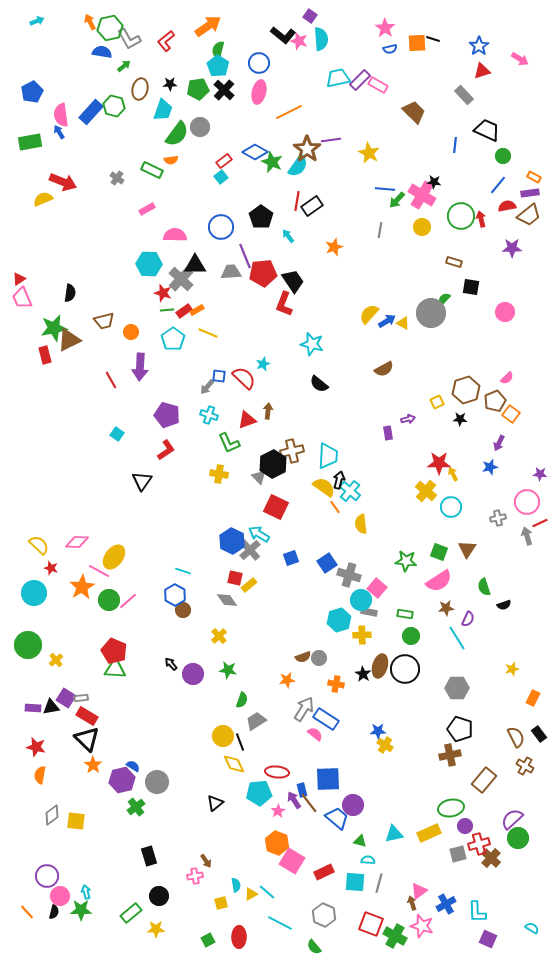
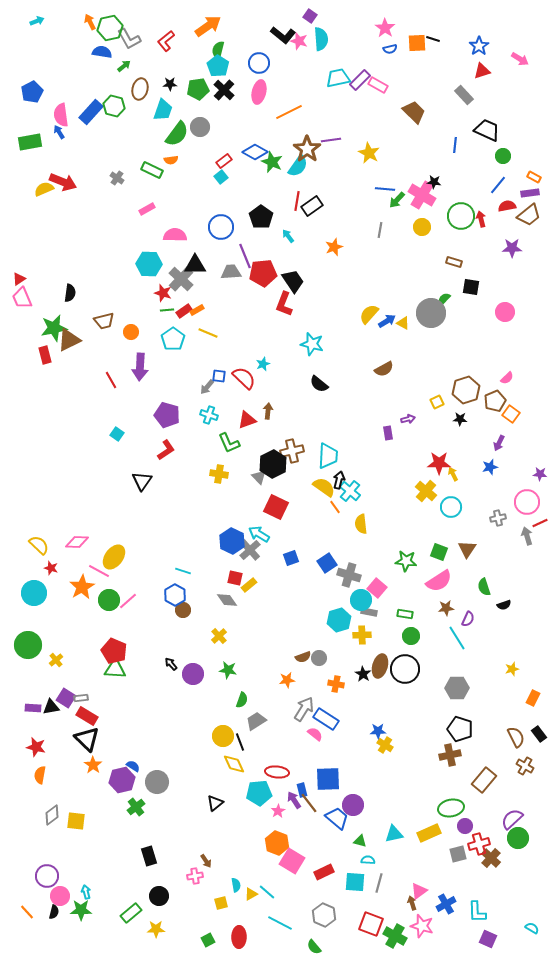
yellow semicircle at (43, 199): moved 1 px right, 10 px up
